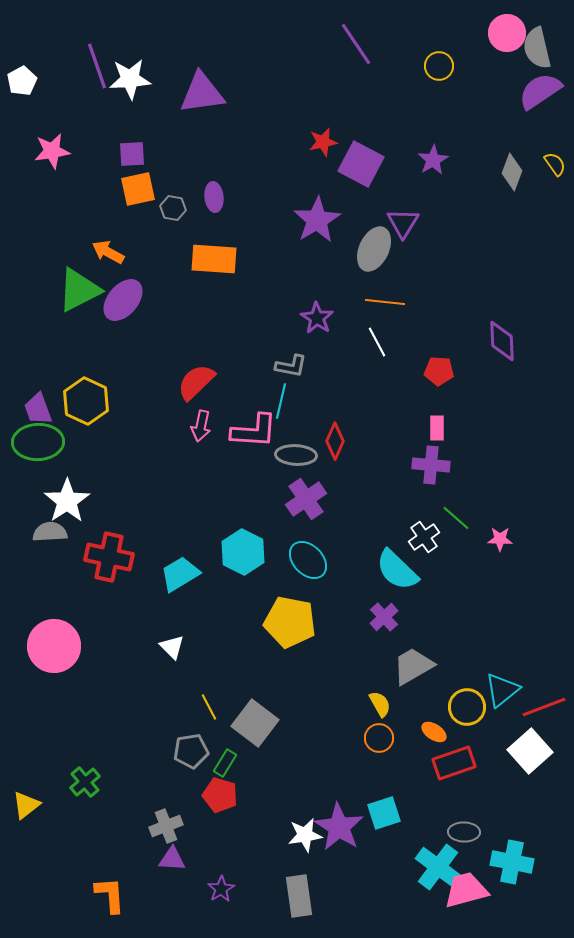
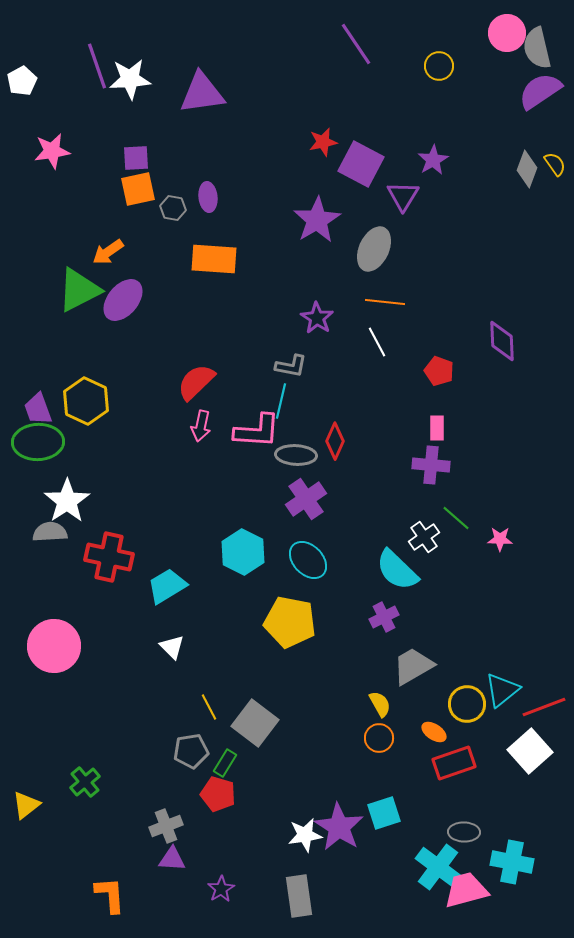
purple square at (132, 154): moved 4 px right, 4 px down
gray diamond at (512, 172): moved 15 px right, 3 px up
purple ellipse at (214, 197): moved 6 px left
purple triangle at (403, 223): moved 27 px up
orange arrow at (108, 252): rotated 64 degrees counterclockwise
red pentagon at (439, 371): rotated 16 degrees clockwise
pink L-shape at (254, 431): moved 3 px right
cyan trapezoid at (180, 574): moved 13 px left, 12 px down
purple cross at (384, 617): rotated 16 degrees clockwise
yellow circle at (467, 707): moved 3 px up
red pentagon at (220, 795): moved 2 px left, 1 px up
